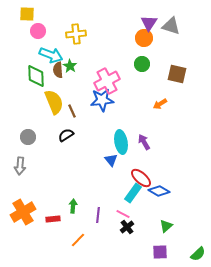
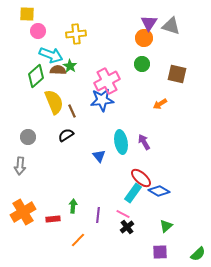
brown semicircle: rotated 98 degrees clockwise
green diamond: rotated 50 degrees clockwise
blue triangle: moved 12 px left, 4 px up
